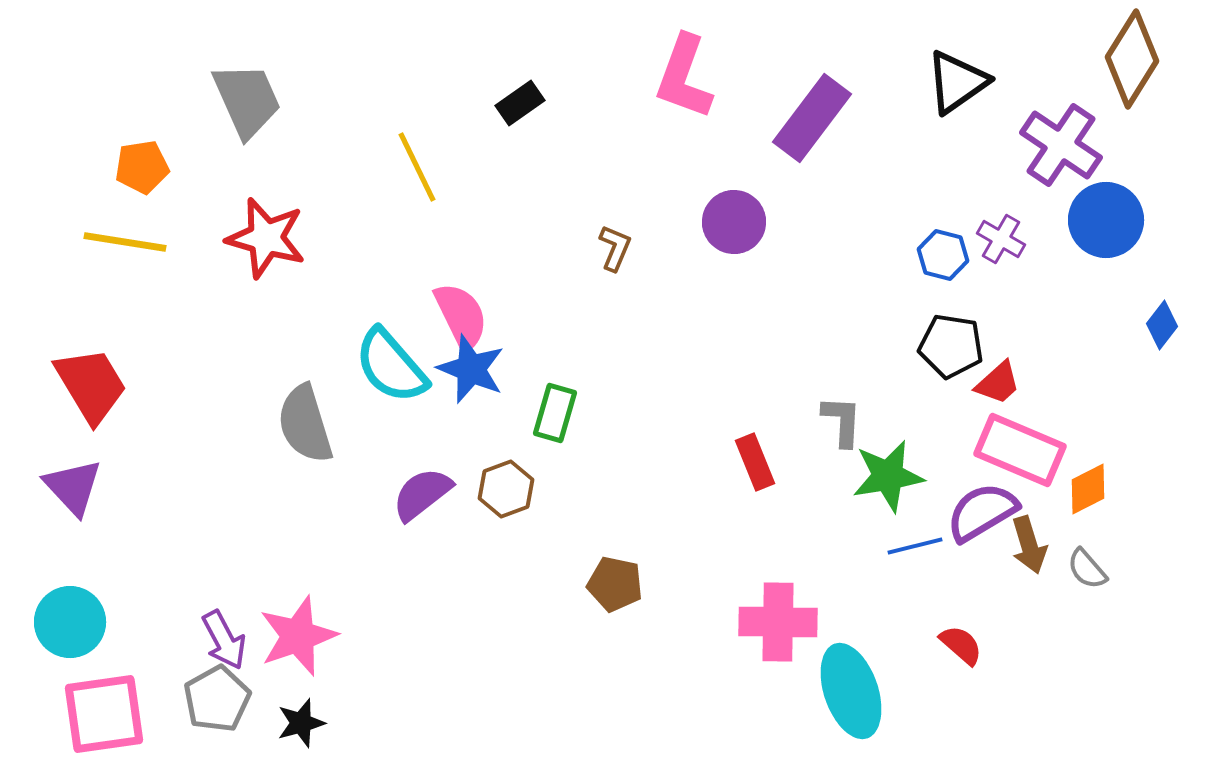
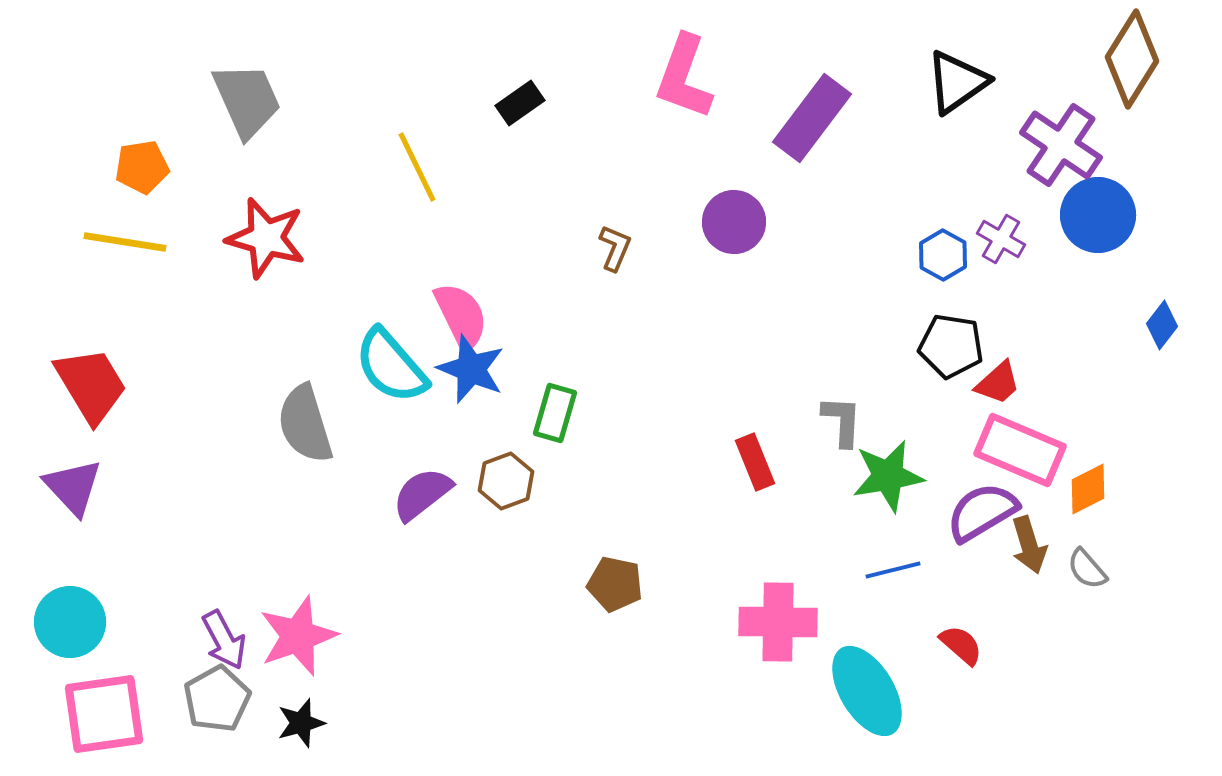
blue circle at (1106, 220): moved 8 px left, 5 px up
blue hexagon at (943, 255): rotated 15 degrees clockwise
brown hexagon at (506, 489): moved 8 px up
blue line at (915, 546): moved 22 px left, 24 px down
cyan ellipse at (851, 691): moved 16 px right; rotated 12 degrees counterclockwise
